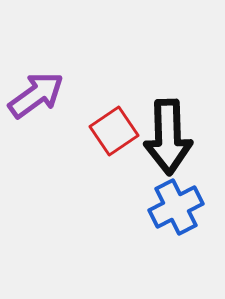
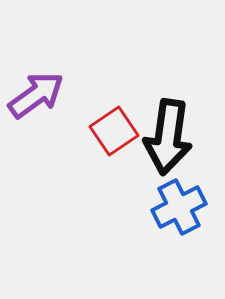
black arrow: rotated 10 degrees clockwise
blue cross: moved 3 px right
